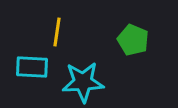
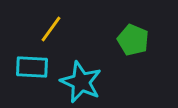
yellow line: moved 6 px left, 3 px up; rotated 28 degrees clockwise
cyan star: moved 2 px left; rotated 27 degrees clockwise
